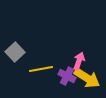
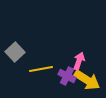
yellow arrow: moved 2 px down
